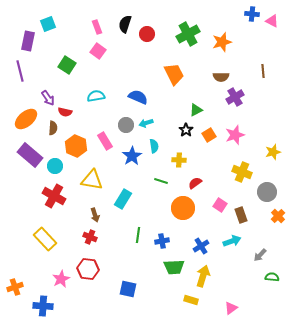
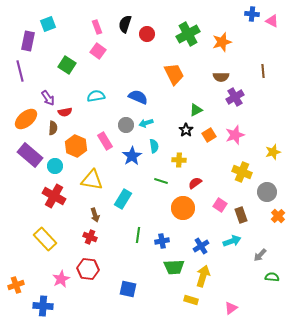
red semicircle at (65, 112): rotated 24 degrees counterclockwise
orange cross at (15, 287): moved 1 px right, 2 px up
